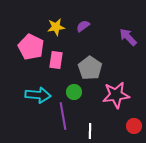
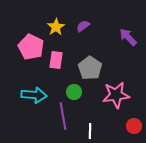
yellow star: rotated 24 degrees counterclockwise
cyan arrow: moved 4 px left
